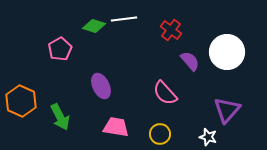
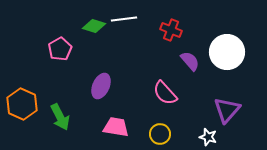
red cross: rotated 15 degrees counterclockwise
purple ellipse: rotated 50 degrees clockwise
orange hexagon: moved 1 px right, 3 px down
